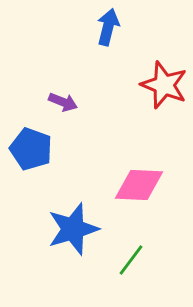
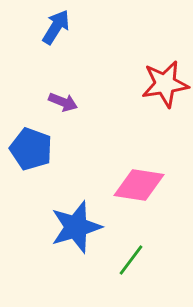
blue arrow: moved 52 px left; rotated 18 degrees clockwise
red star: moved 1 px right, 1 px up; rotated 30 degrees counterclockwise
pink diamond: rotated 6 degrees clockwise
blue star: moved 3 px right, 2 px up
